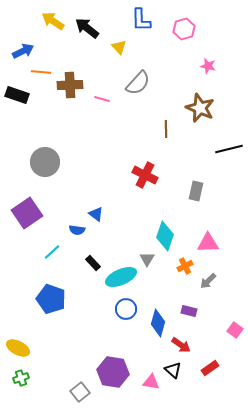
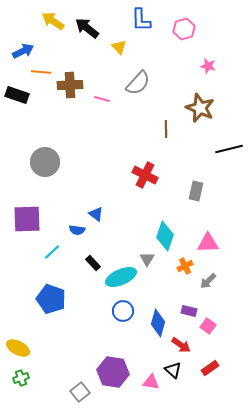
purple square at (27, 213): moved 6 px down; rotated 32 degrees clockwise
blue circle at (126, 309): moved 3 px left, 2 px down
pink square at (235, 330): moved 27 px left, 4 px up
